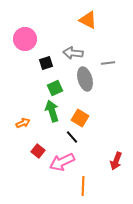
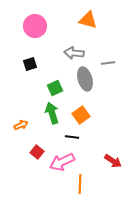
orange triangle: rotated 12 degrees counterclockwise
pink circle: moved 10 px right, 13 px up
gray arrow: moved 1 px right
black square: moved 16 px left, 1 px down
green arrow: moved 2 px down
orange square: moved 1 px right, 3 px up; rotated 24 degrees clockwise
orange arrow: moved 2 px left, 2 px down
black line: rotated 40 degrees counterclockwise
red square: moved 1 px left, 1 px down
red arrow: moved 3 px left; rotated 78 degrees counterclockwise
orange line: moved 3 px left, 2 px up
